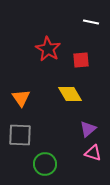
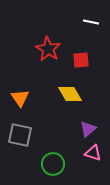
orange triangle: moved 1 px left
gray square: rotated 10 degrees clockwise
green circle: moved 8 px right
